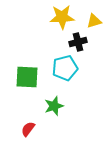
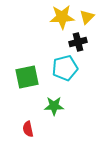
yellow triangle: moved 7 px left, 4 px up; rotated 28 degrees counterclockwise
green square: rotated 15 degrees counterclockwise
green star: rotated 18 degrees clockwise
red semicircle: rotated 49 degrees counterclockwise
